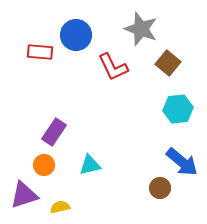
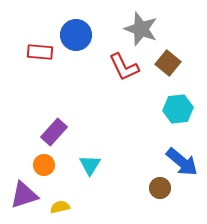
red L-shape: moved 11 px right
purple rectangle: rotated 8 degrees clockwise
cyan triangle: rotated 45 degrees counterclockwise
